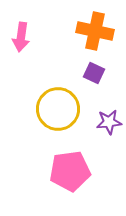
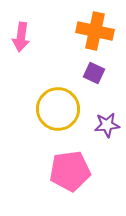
purple star: moved 2 px left, 3 px down
